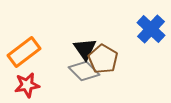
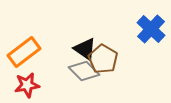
black triangle: rotated 20 degrees counterclockwise
